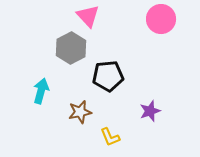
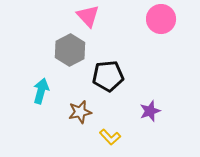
gray hexagon: moved 1 px left, 2 px down
yellow L-shape: rotated 20 degrees counterclockwise
